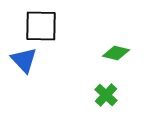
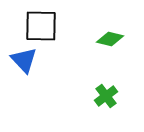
green diamond: moved 6 px left, 14 px up
green cross: moved 1 px down; rotated 10 degrees clockwise
